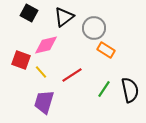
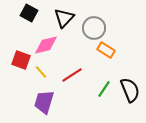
black triangle: moved 1 px down; rotated 10 degrees counterclockwise
black semicircle: rotated 10 degrees counterclockwise
